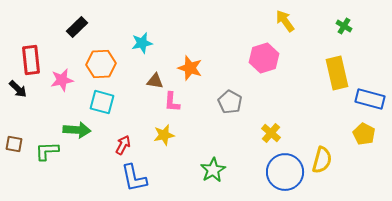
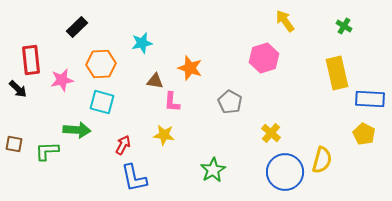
blue rectangle: rotated 12 degrees counterclockwise
yellow star: rotated 20 degrees clockwise
